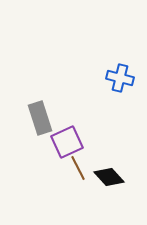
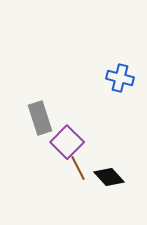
purple square: rotated 20 degrees counterclockwise
